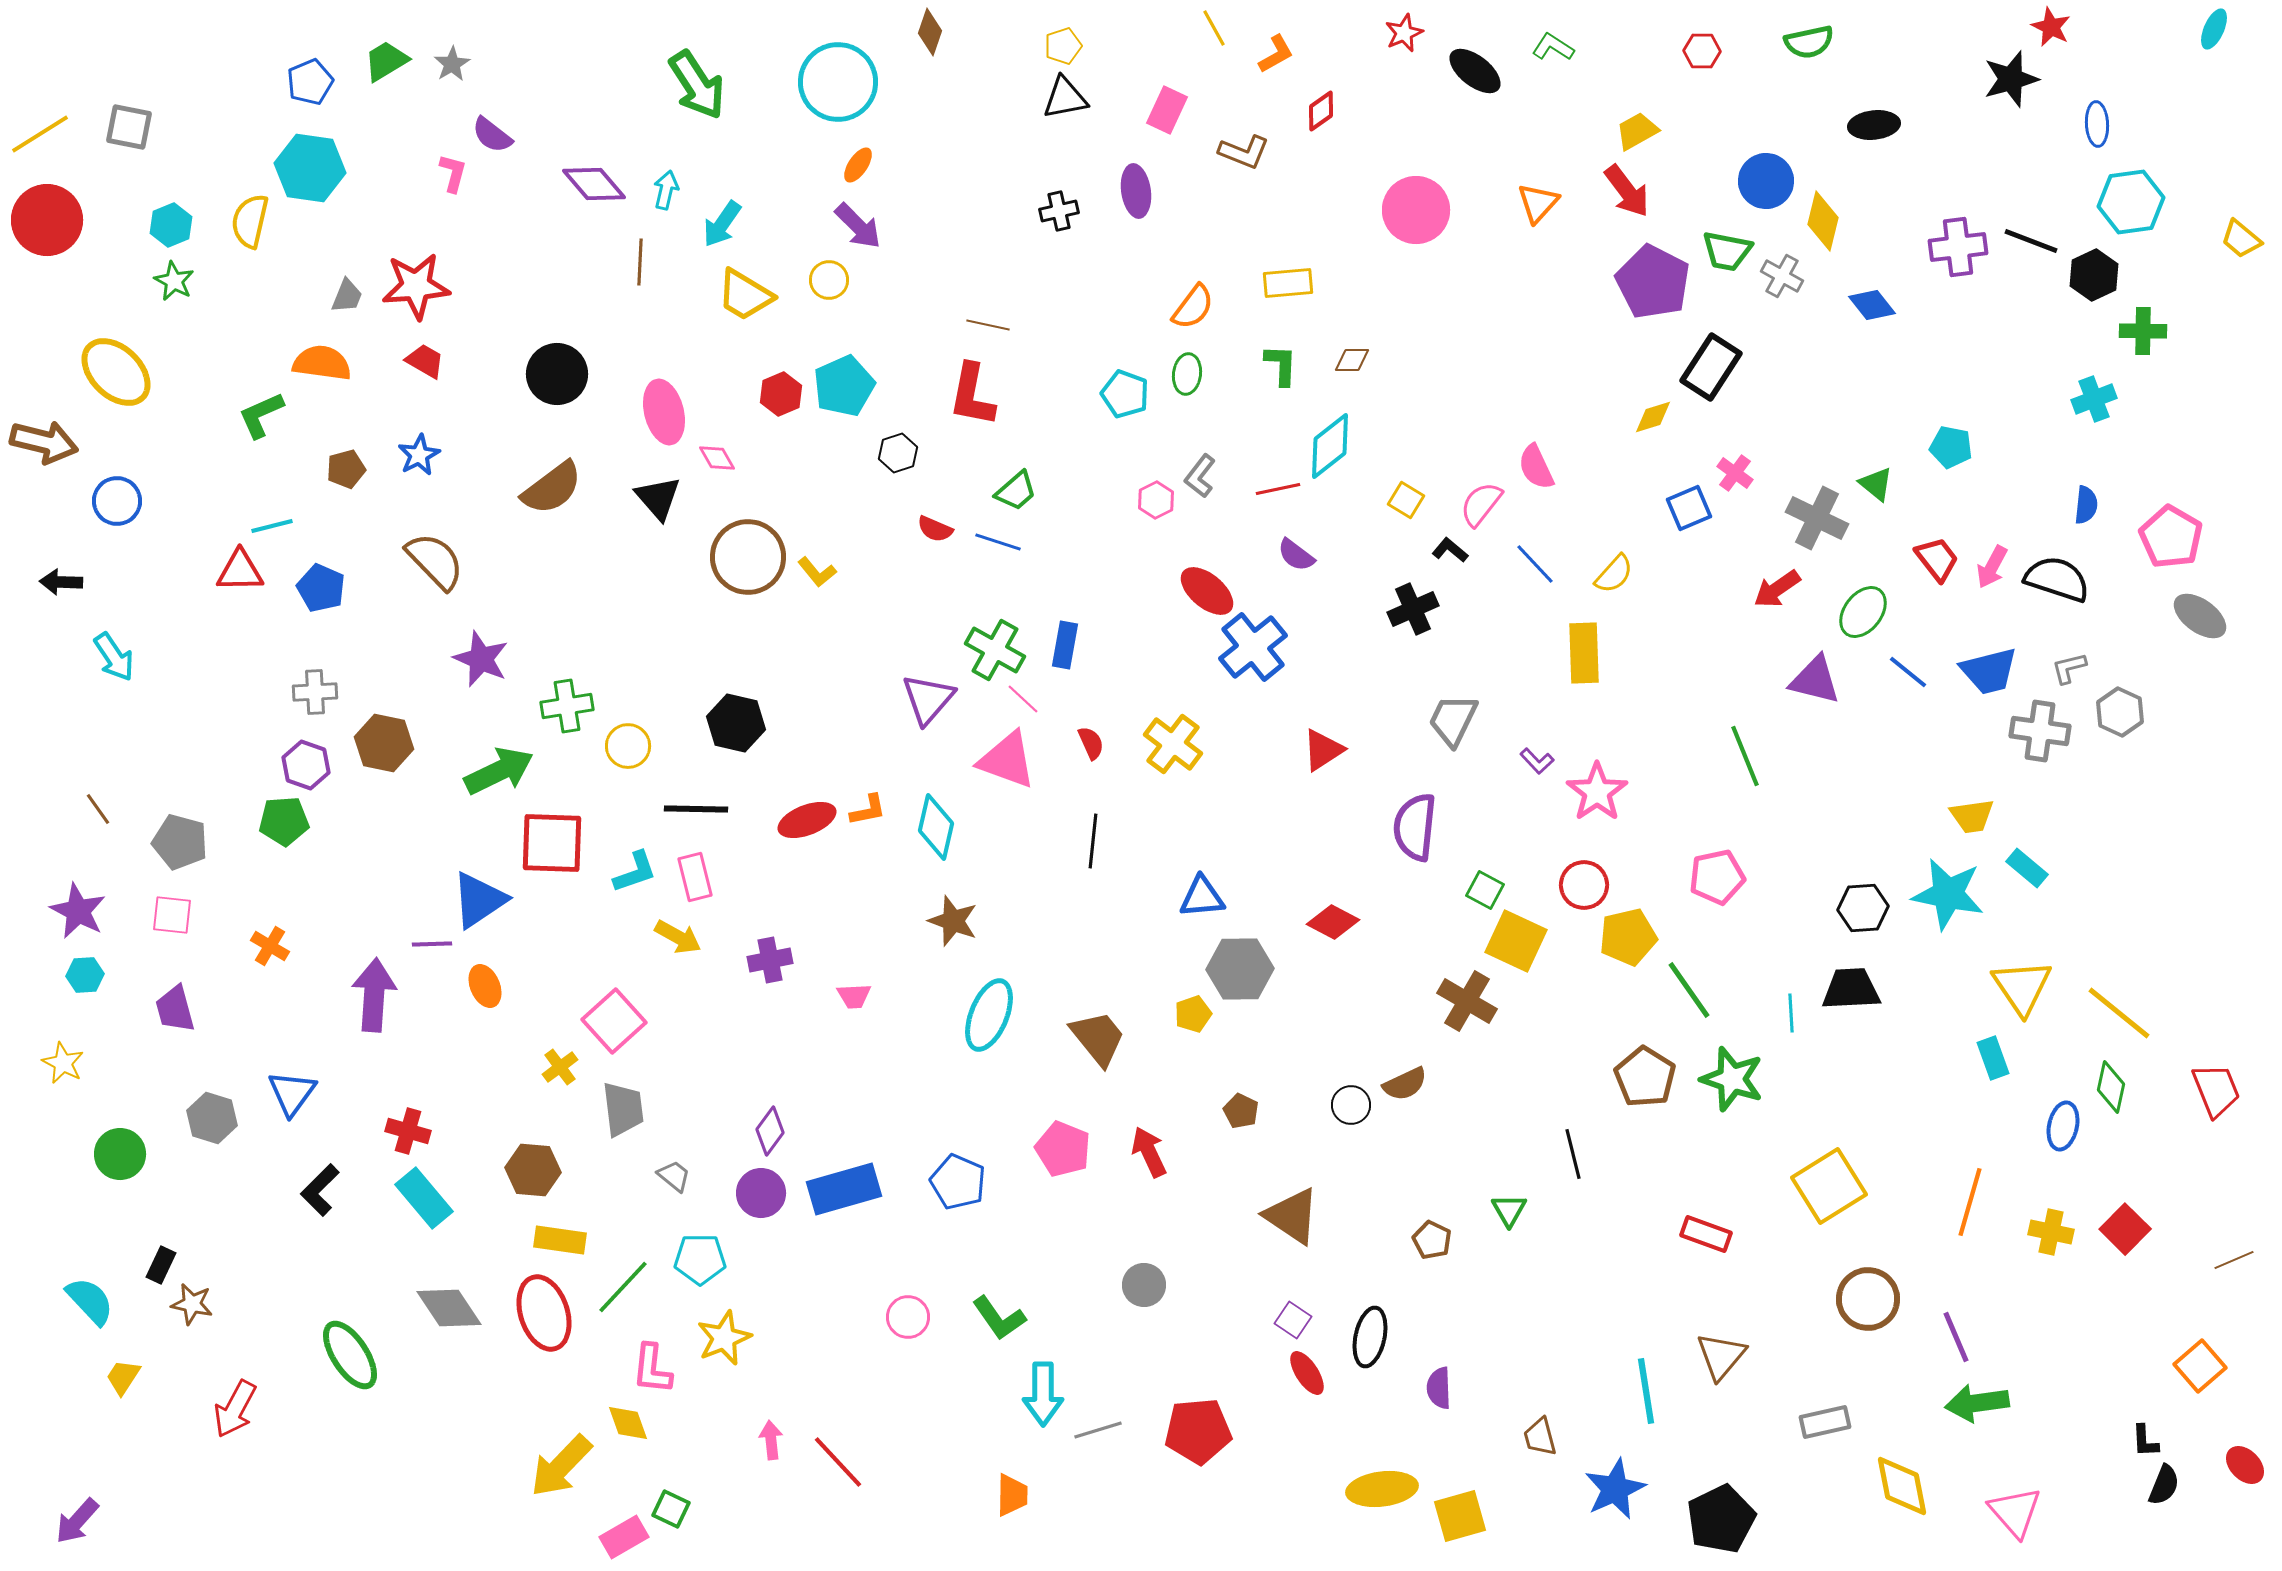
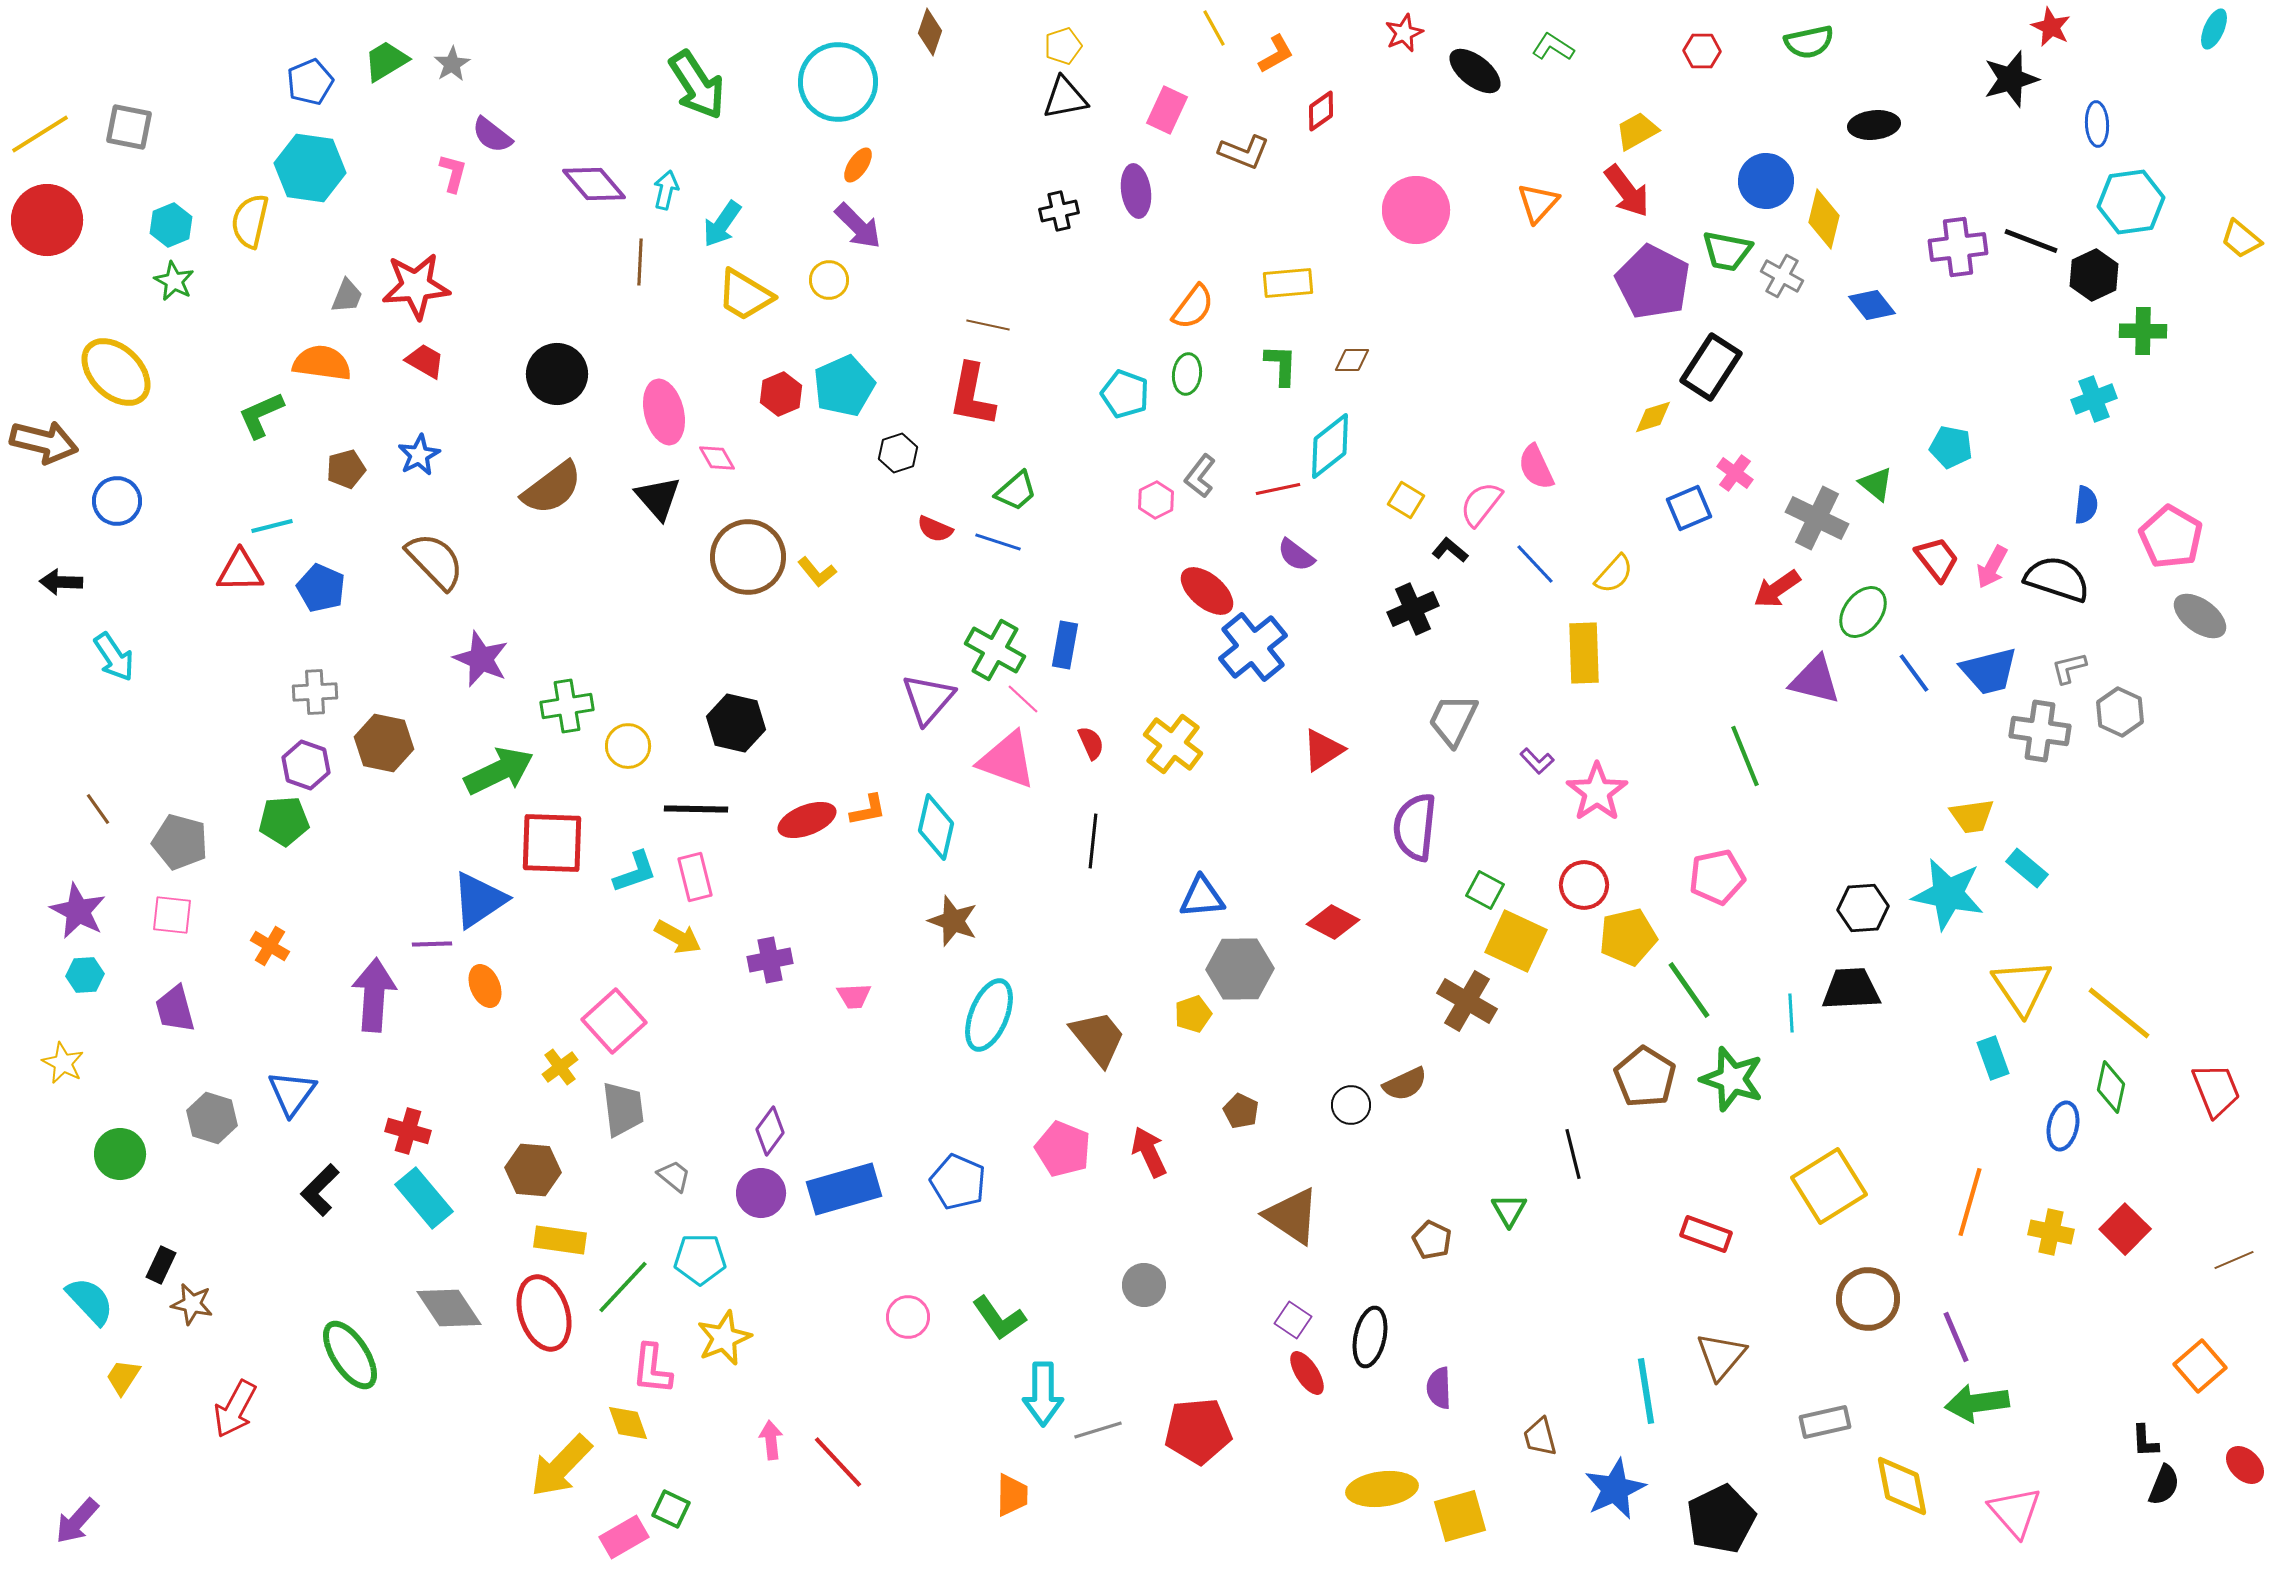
yellow diamond at (1823, 221): moved 1 px right, 2 px up
blue line at (1908, 672): moved 6 px right, 1 px down; rotated 15 degrees clockwise
